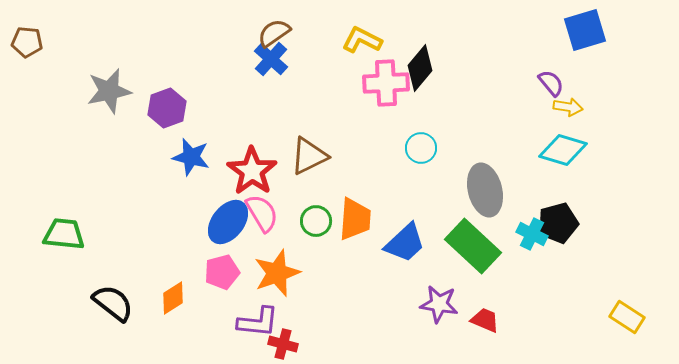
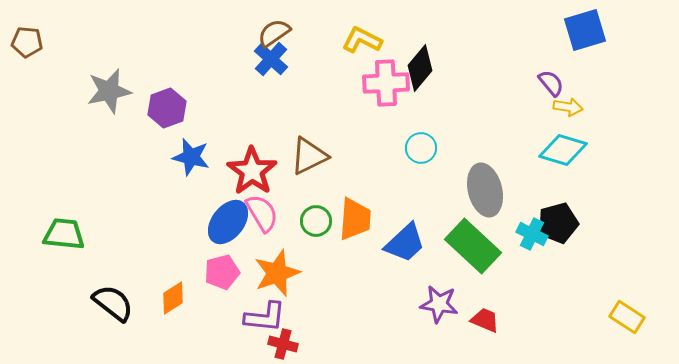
purple L-shape: moved 7 px right, 5 px up
